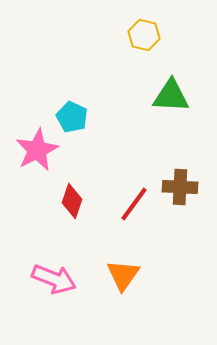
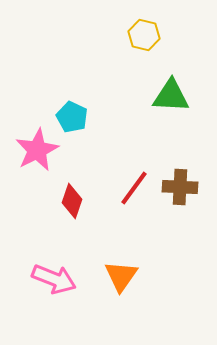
red line: moved 16 px up
orange triangle: moved 2 px left, 1 px down
